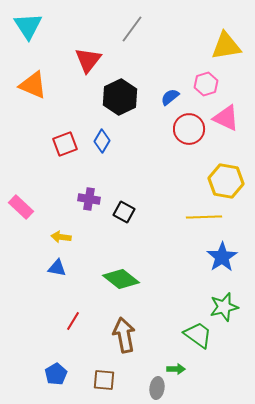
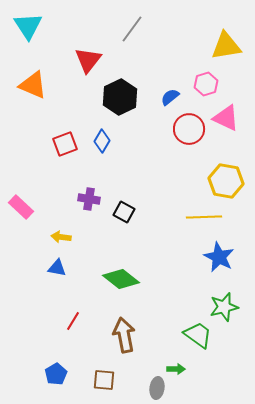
blue star: moved 3 px left; rotated 12 degrees counterclockwise
